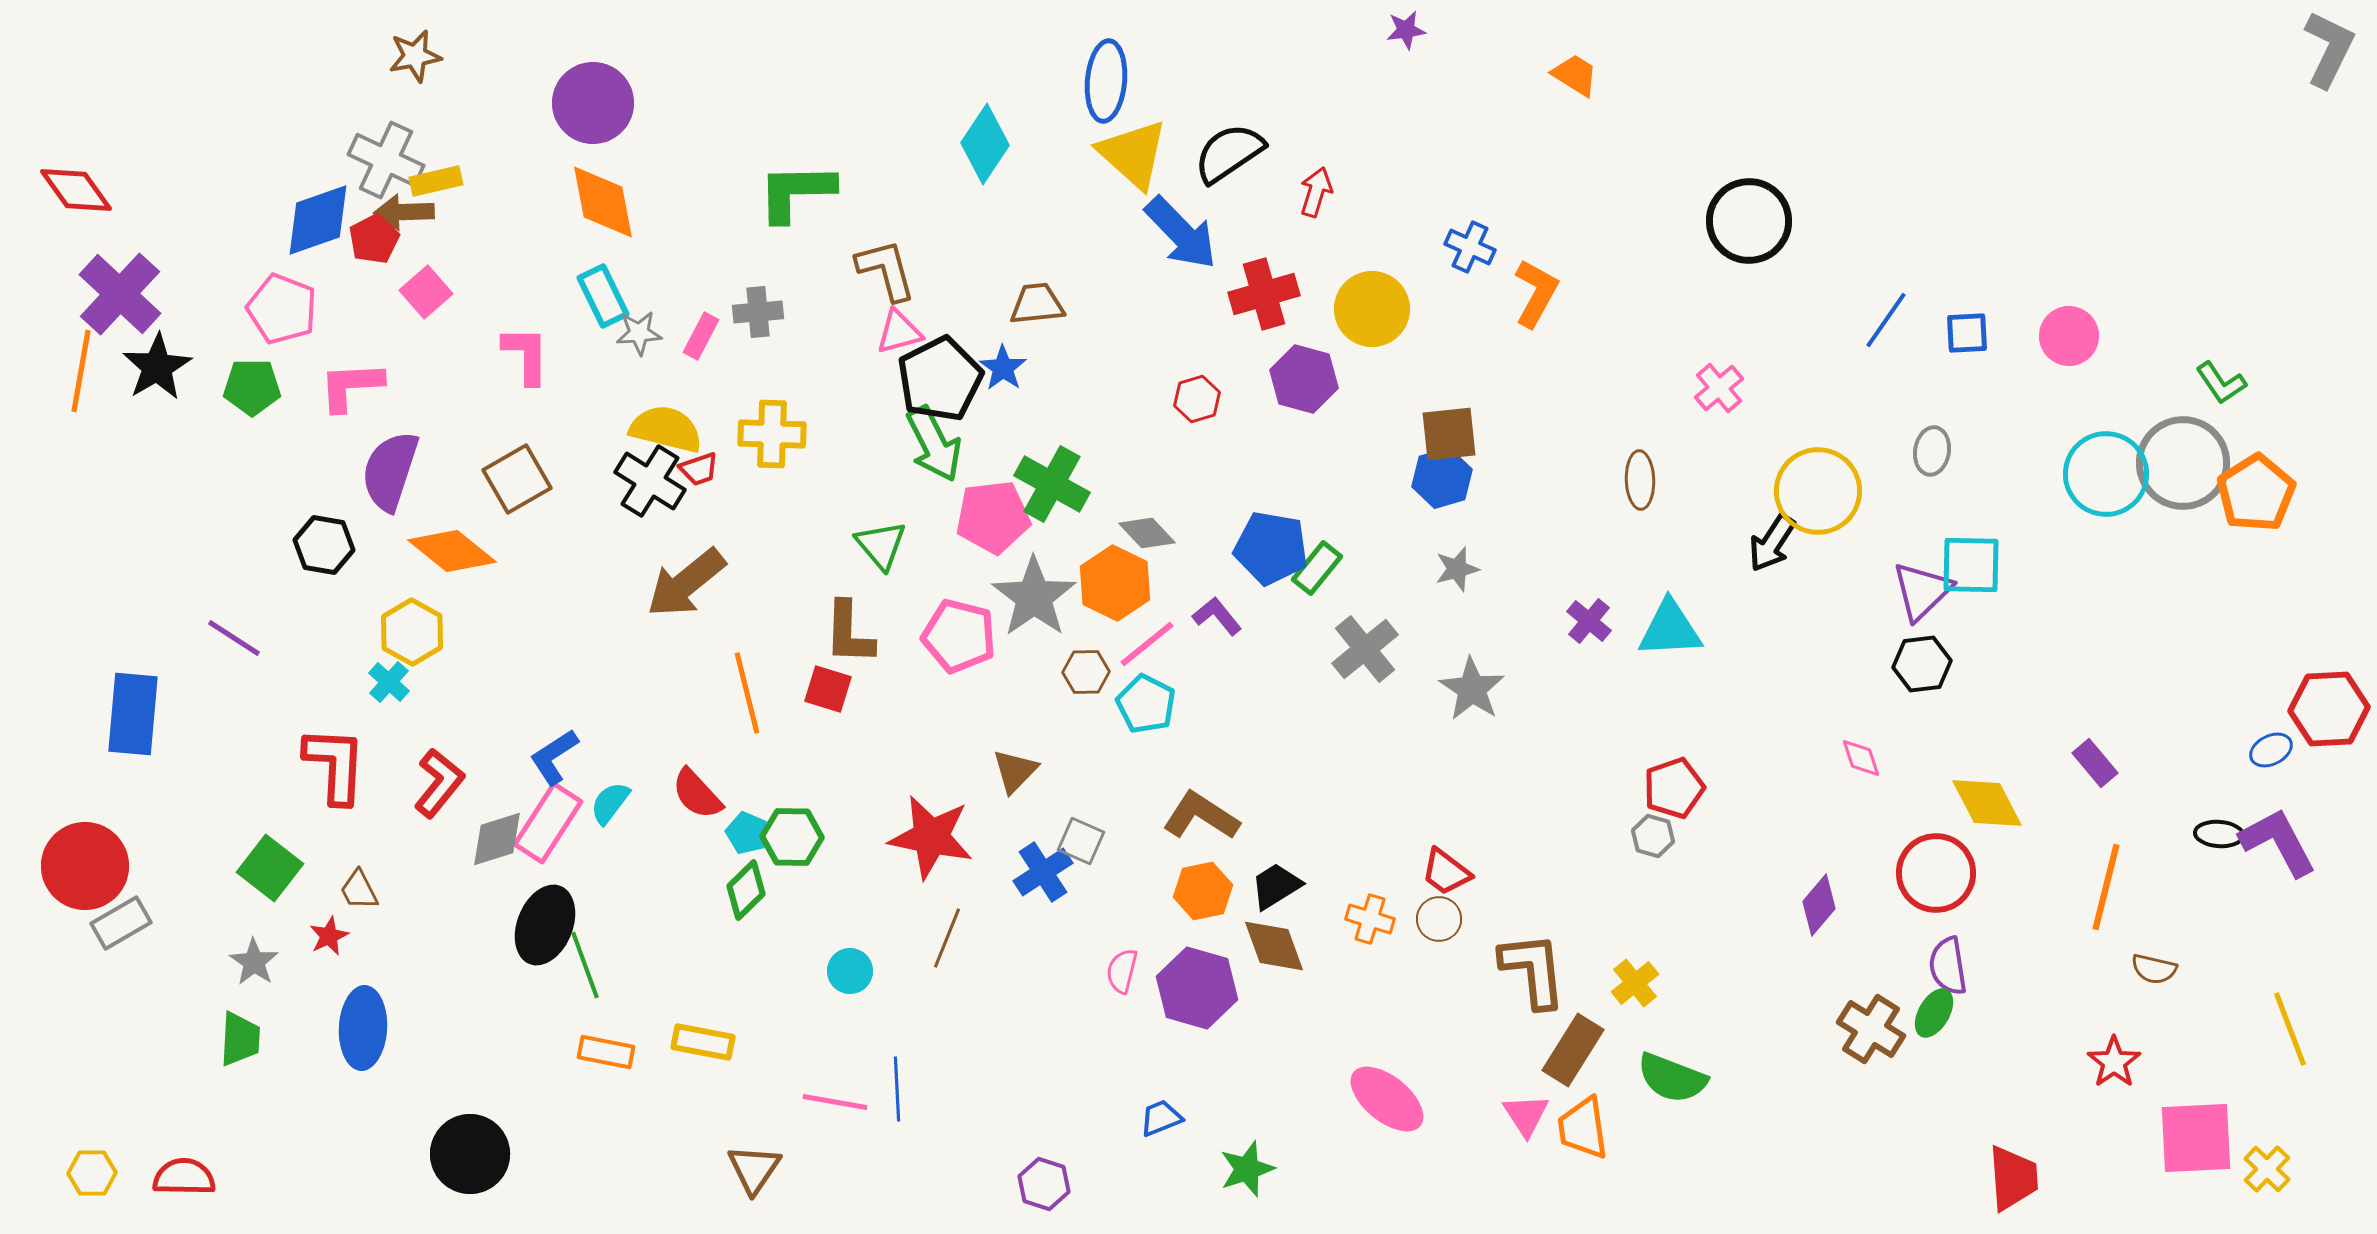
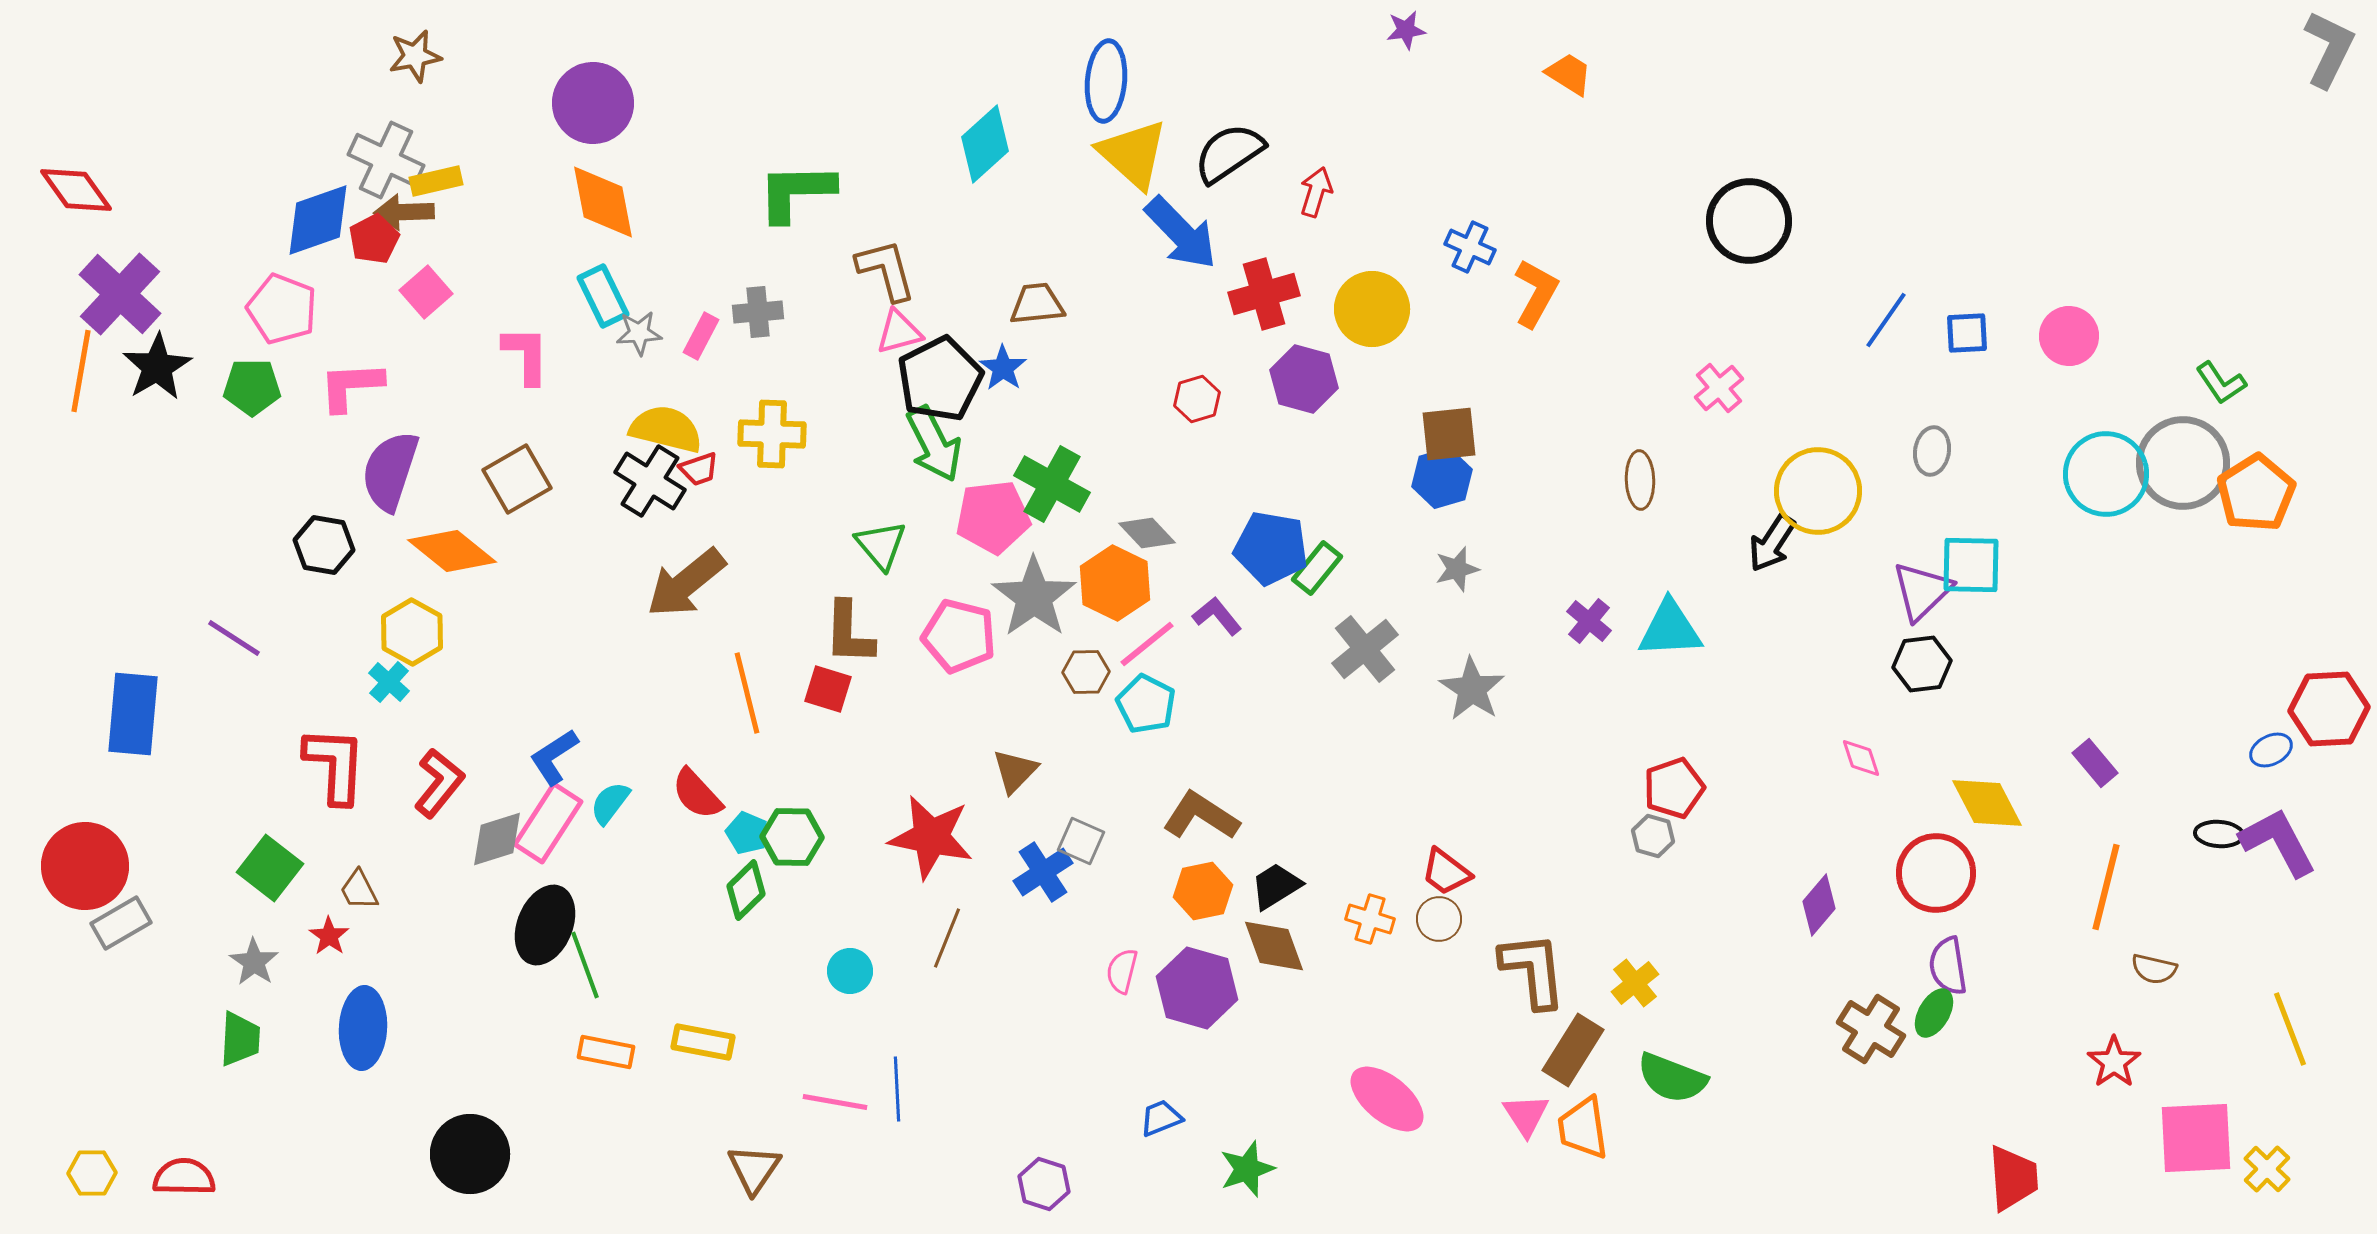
orange trapezoid at (1575, 75): moved 6 px left, 1 px up
cyan diamond at (985, 144): rotated 14 degrees clockwise
red star at (329, 936): rotated 12 degrees counterclockwise
